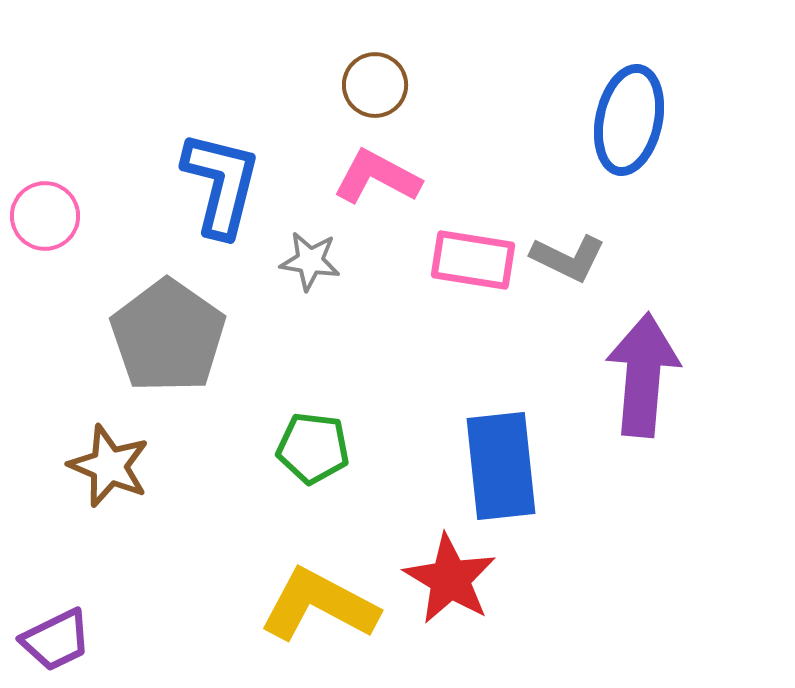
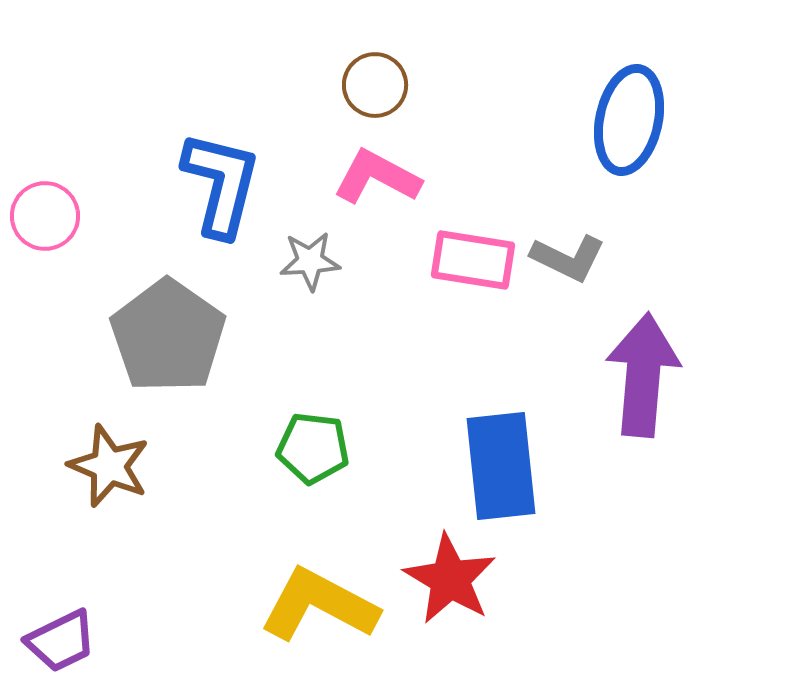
gray star: rotated 12 degrees counterclockwise
purple trapezoid: moved 5 px right, 1 px down
